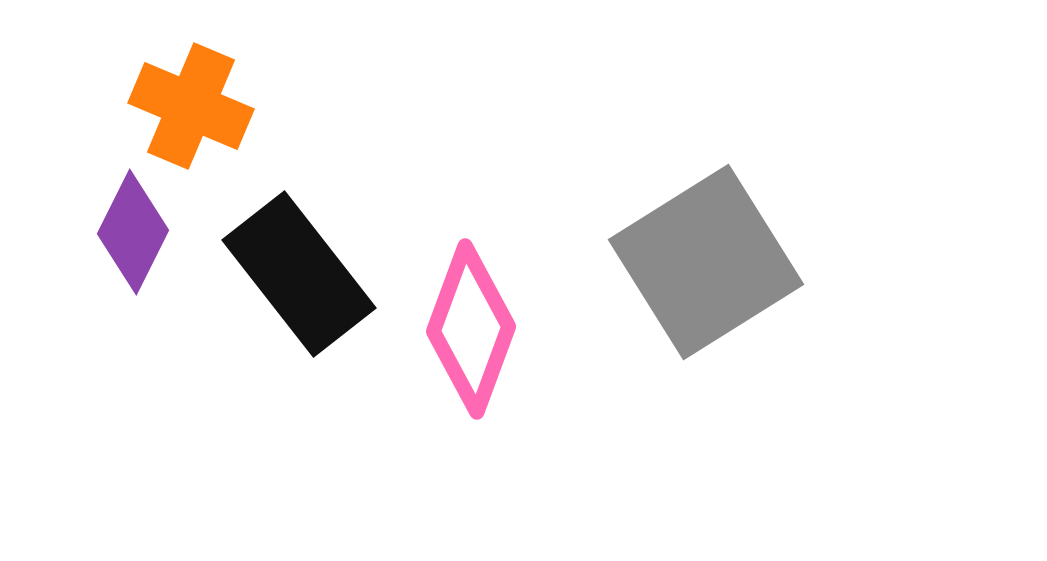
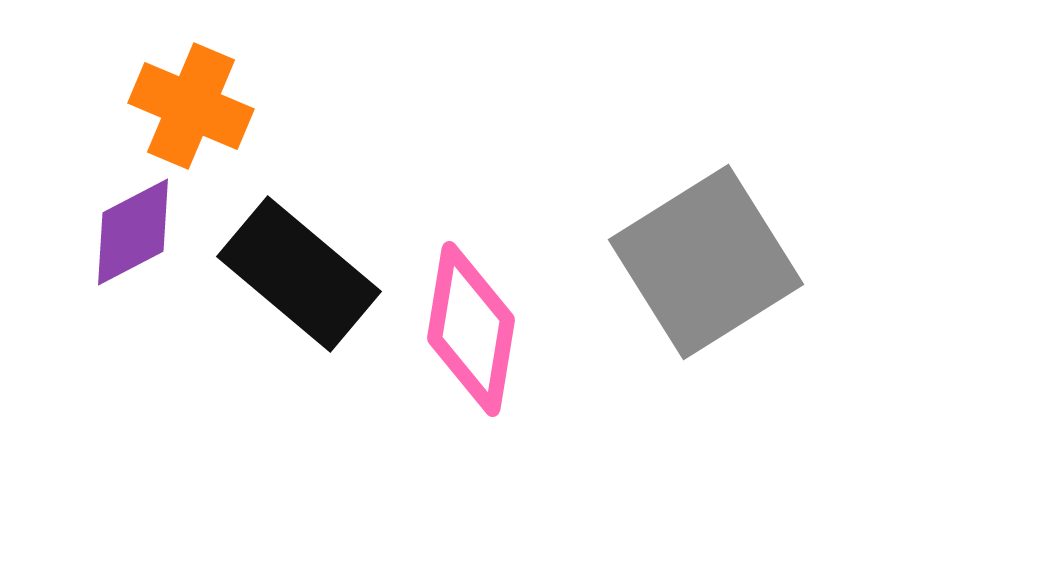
purple diamond: rotated 36 degrees clockwise
black rectangle: rotated 12 degrees counterclockwise
pink diamond: rotated 11 degrees counterclockwise
